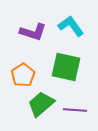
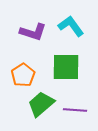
green square: rotated 12 degrees counterclockwise
